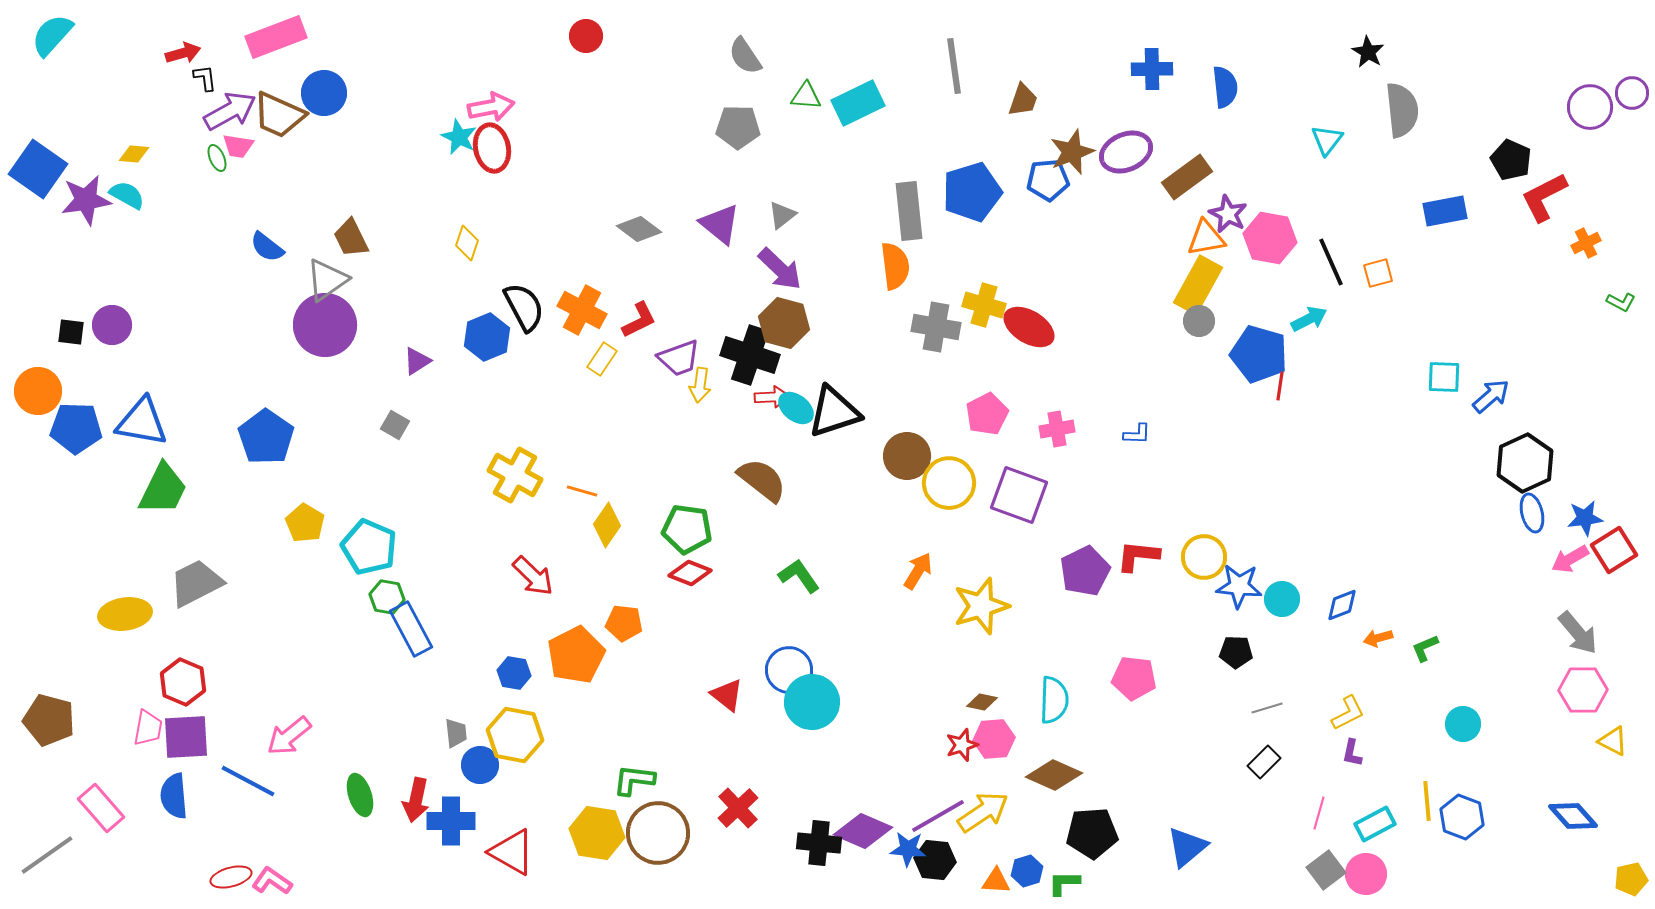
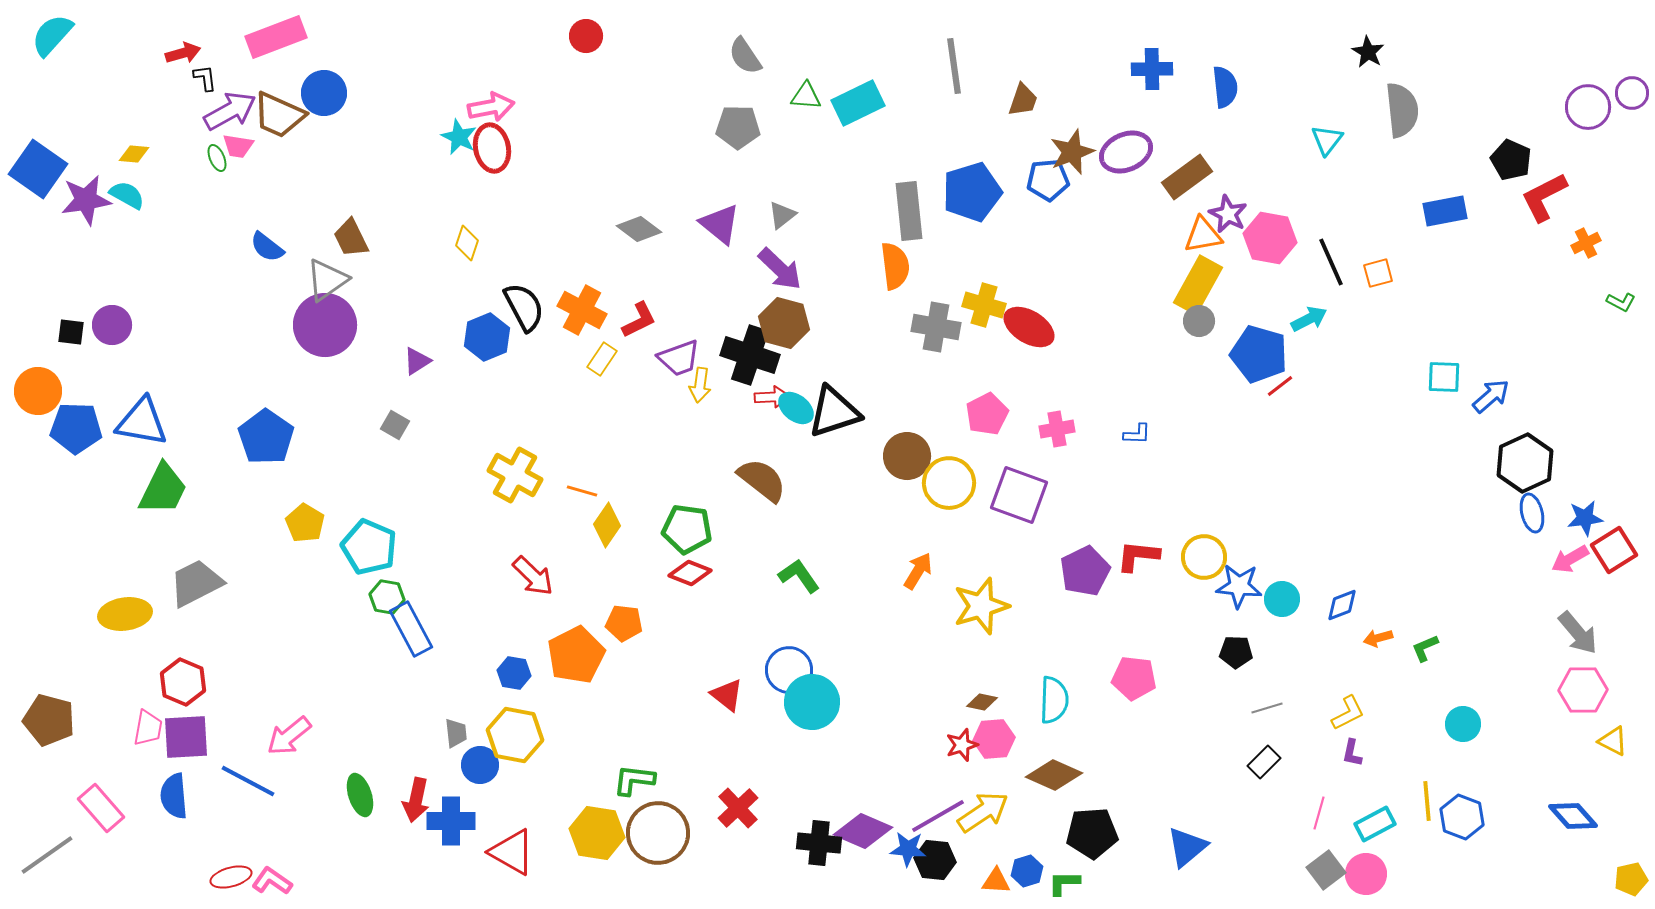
purple circle at (1590, 107): moved 2 px left
orange triangle at (1206, 238): moved 3 px left, 3 px up
red line at (1280, 386): rotated 44 degrees clockwise
